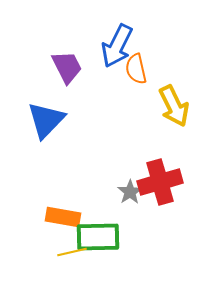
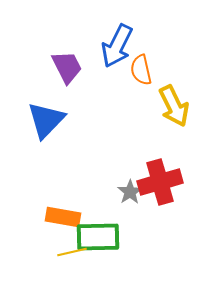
orange semicircle: moved 5 px right, 1 px down
